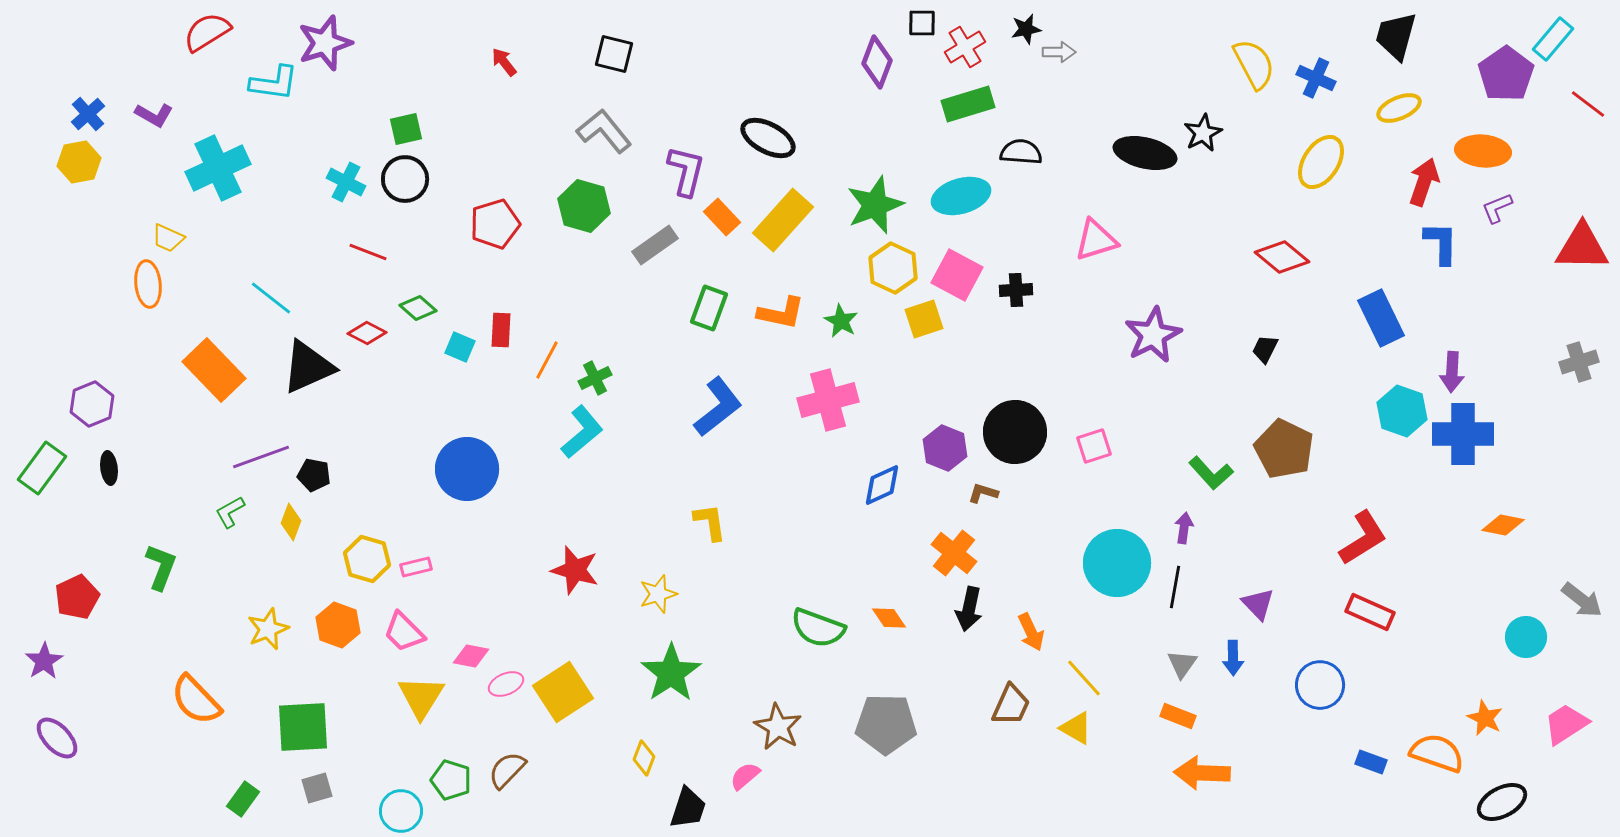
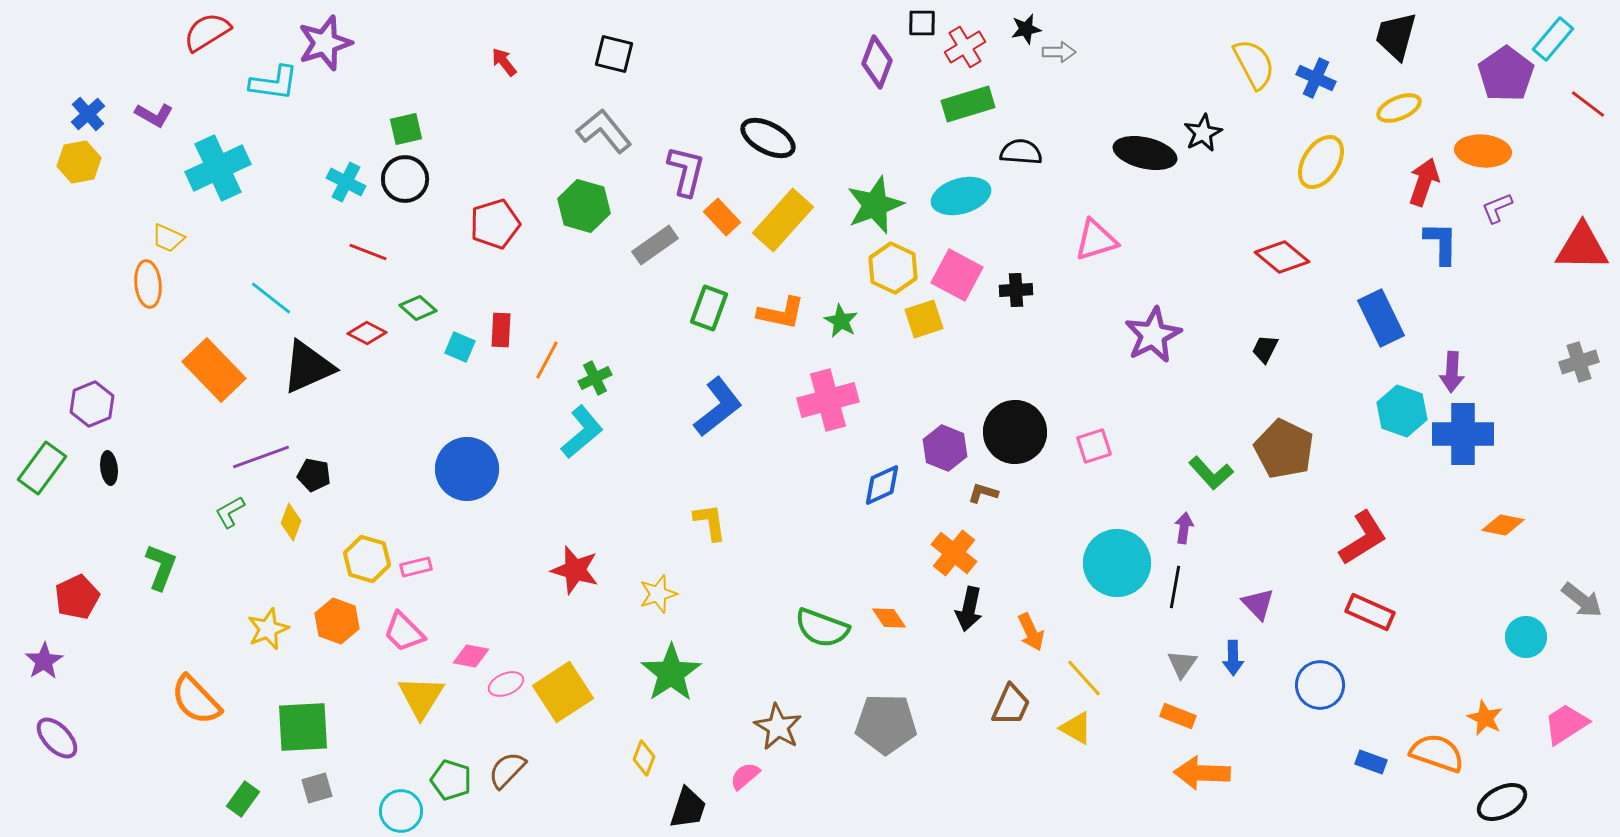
orange hexagon at (338, 625): moved 1 px left, 4 px up
green semicircle at (818, 628): moved 4 px right
